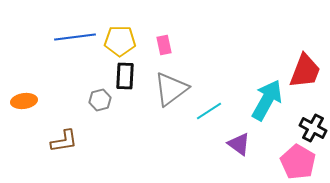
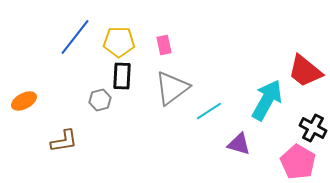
blue line: rotated 45 degrees counterclockwise
yellow pentagon: moved 1 px left, 1 px down
red trapezoid: rotated 108 degrees clockwise
black rectangle: moved 3 px left
gray triangle: moved 1 px right, 1 px up
orange ellipse: rotated 20 degrees counterclockwise
purple triangle: rotated 20 degrees counterclockwise
